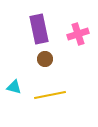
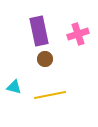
purple rectangle: moved 2 px down
